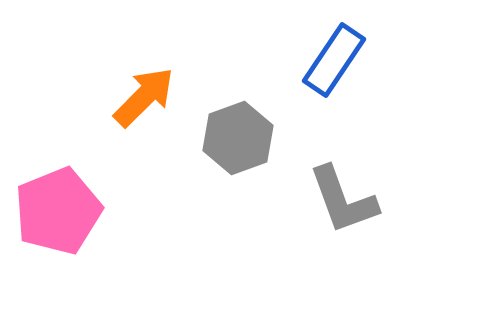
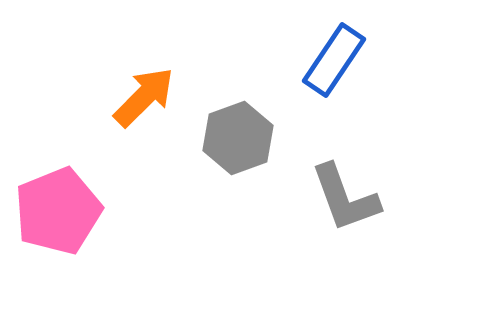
gray L-shape: moved 2 px right, 2 px up
